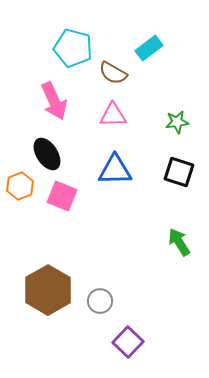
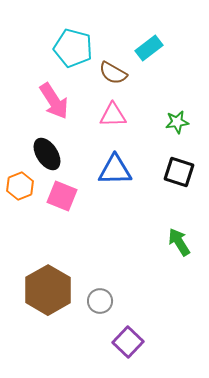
pink arrow: rotated 9 degrees counterclockwise
